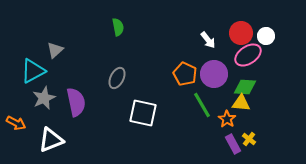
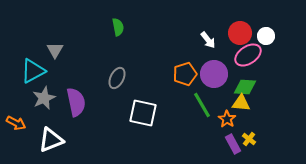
red circle: moved 1 px left
gray triangle: rotated 18 degrees counterclockwise
orange pentagon: rotated 30 degrees clockwise
